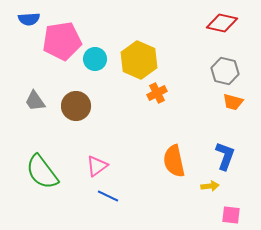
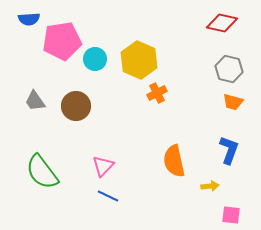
gray hexagon: moved 4 px right, 2 px up
blue L-shape: moved 4 px right, 6 px up
pink triangle: moved 6 px right; rotated 10 degrees counterclockwise
